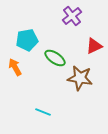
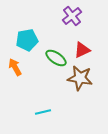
red triangle: moved 12 px left, 4 px down
green ellipse: moved 1 px right
cyan line: rotated 35 degrees counterclockwise
